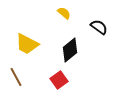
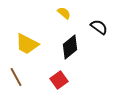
black diamond: moved 3 px up
